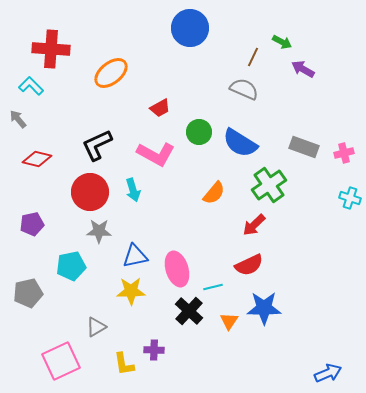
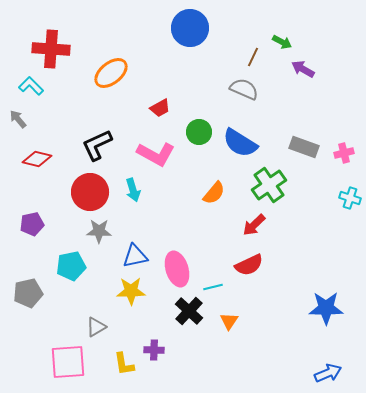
blue star: moved 62 px right
pink square: moved 7 px right, 1 px down; rotated 21 degrees clockwise
